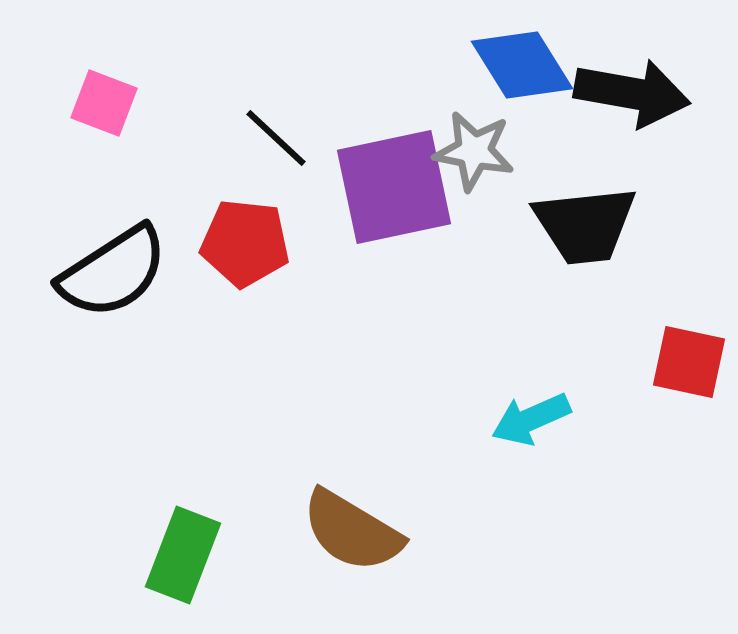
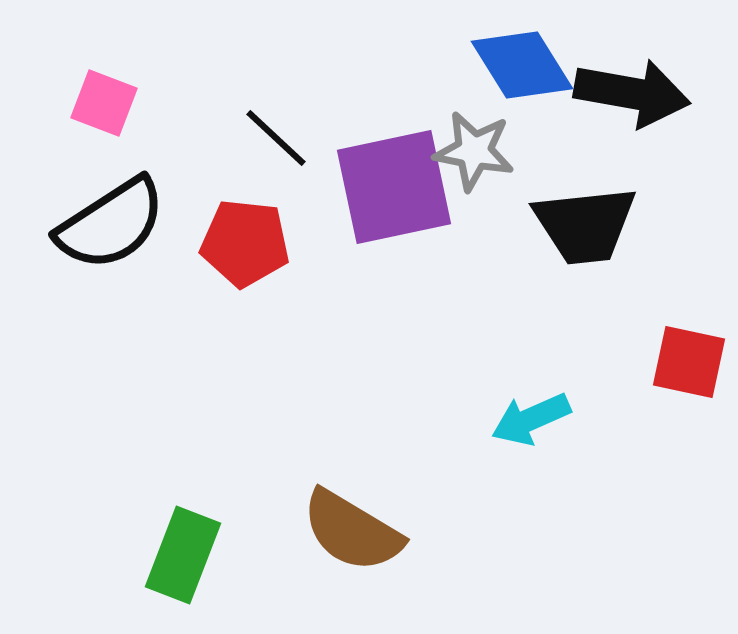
black semicircle: moved 2 px left, 48 px up
